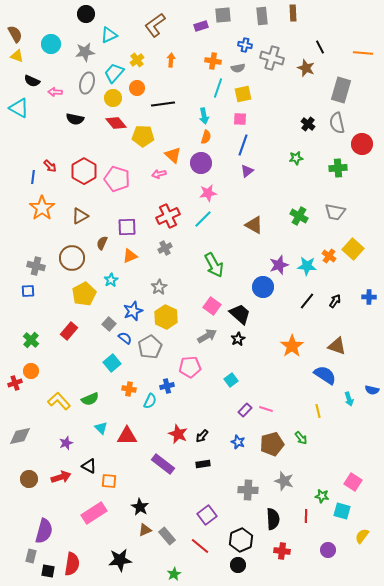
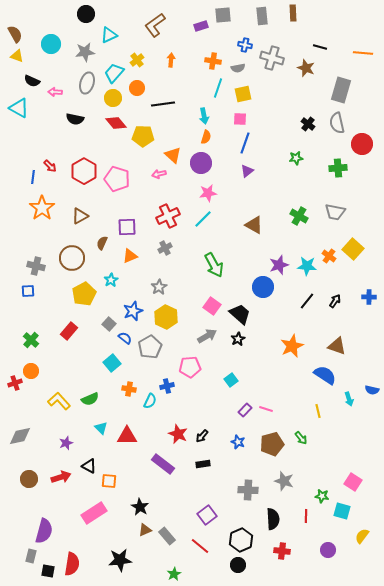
black line at (320, 47): rotated 48 degrees counterclockwise
blue line at (243, 145): moved 2 px right, 2 px up
orange star at (292, 346): rotated 10 degrees clockwise
